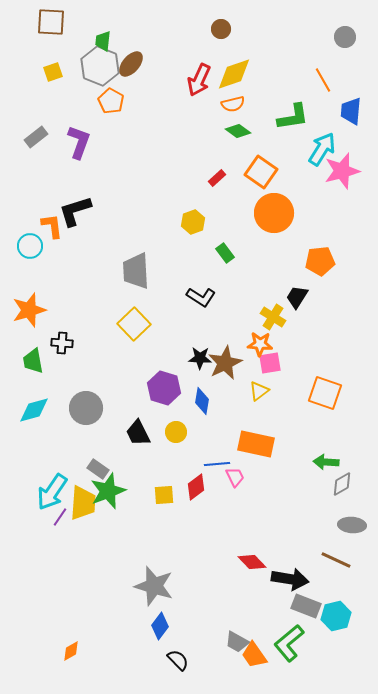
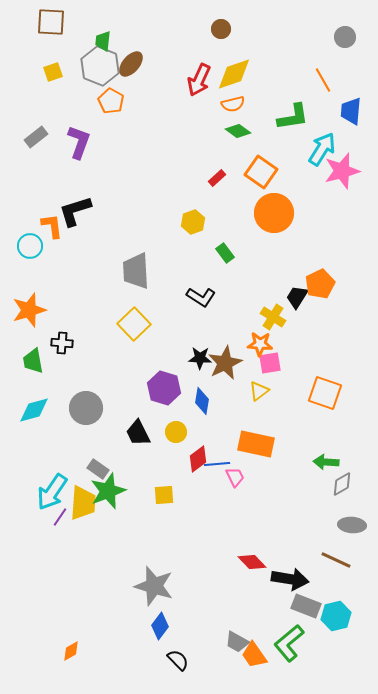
orange pentagon at (320, 261): moved 23 px down; rotated 20 degrees counterclockwise
red diamond at (196, 487): moved 2 px right, 28 px up
